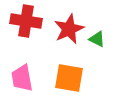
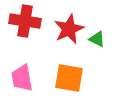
red cross: moved 1 px left
